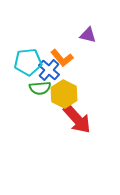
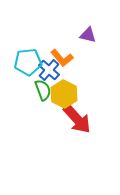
green semicircle: moved 3 px right, 2 px down; rotated 105 degrees counterclockwise
